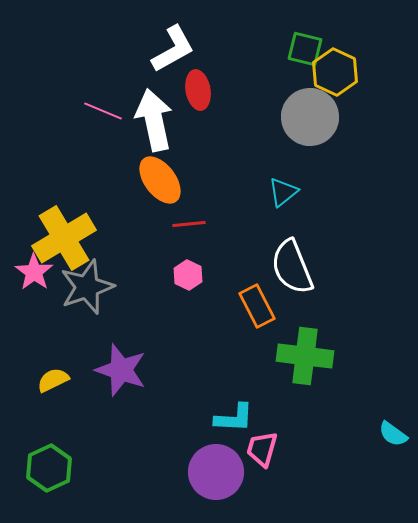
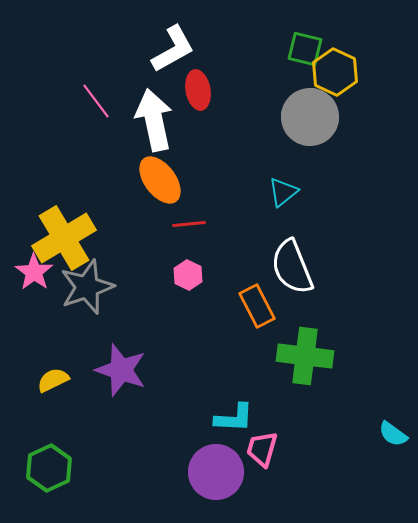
pink line: moved 7 px left, 10 px up; rotated 30 degrees clockwise
